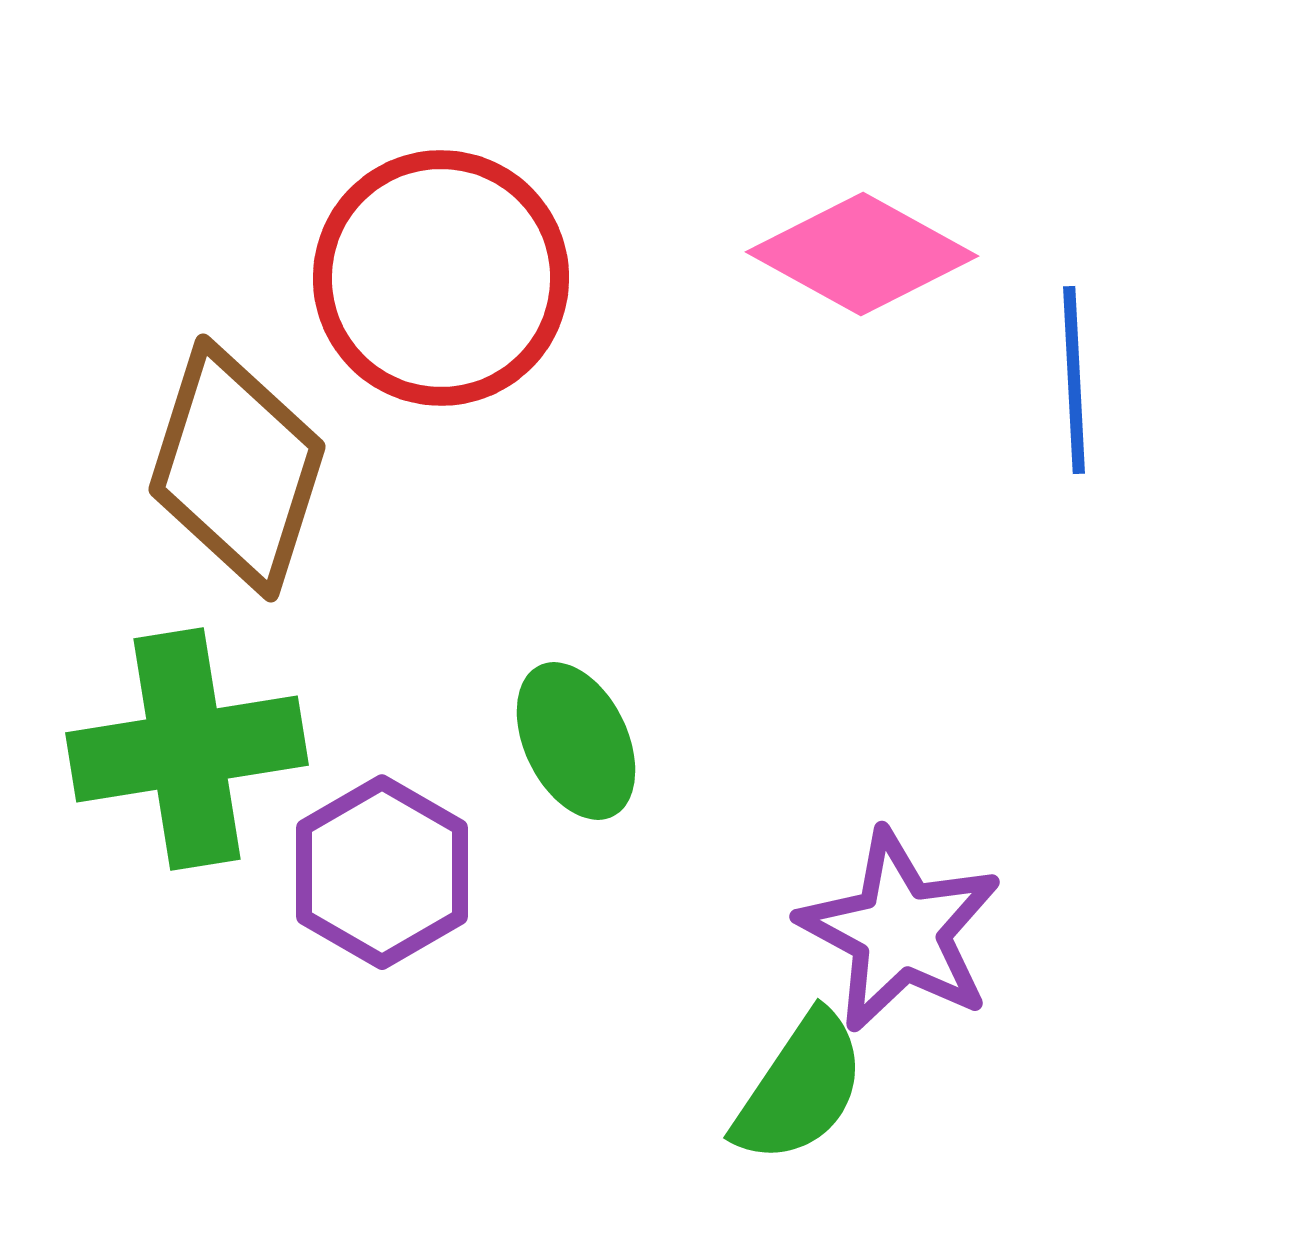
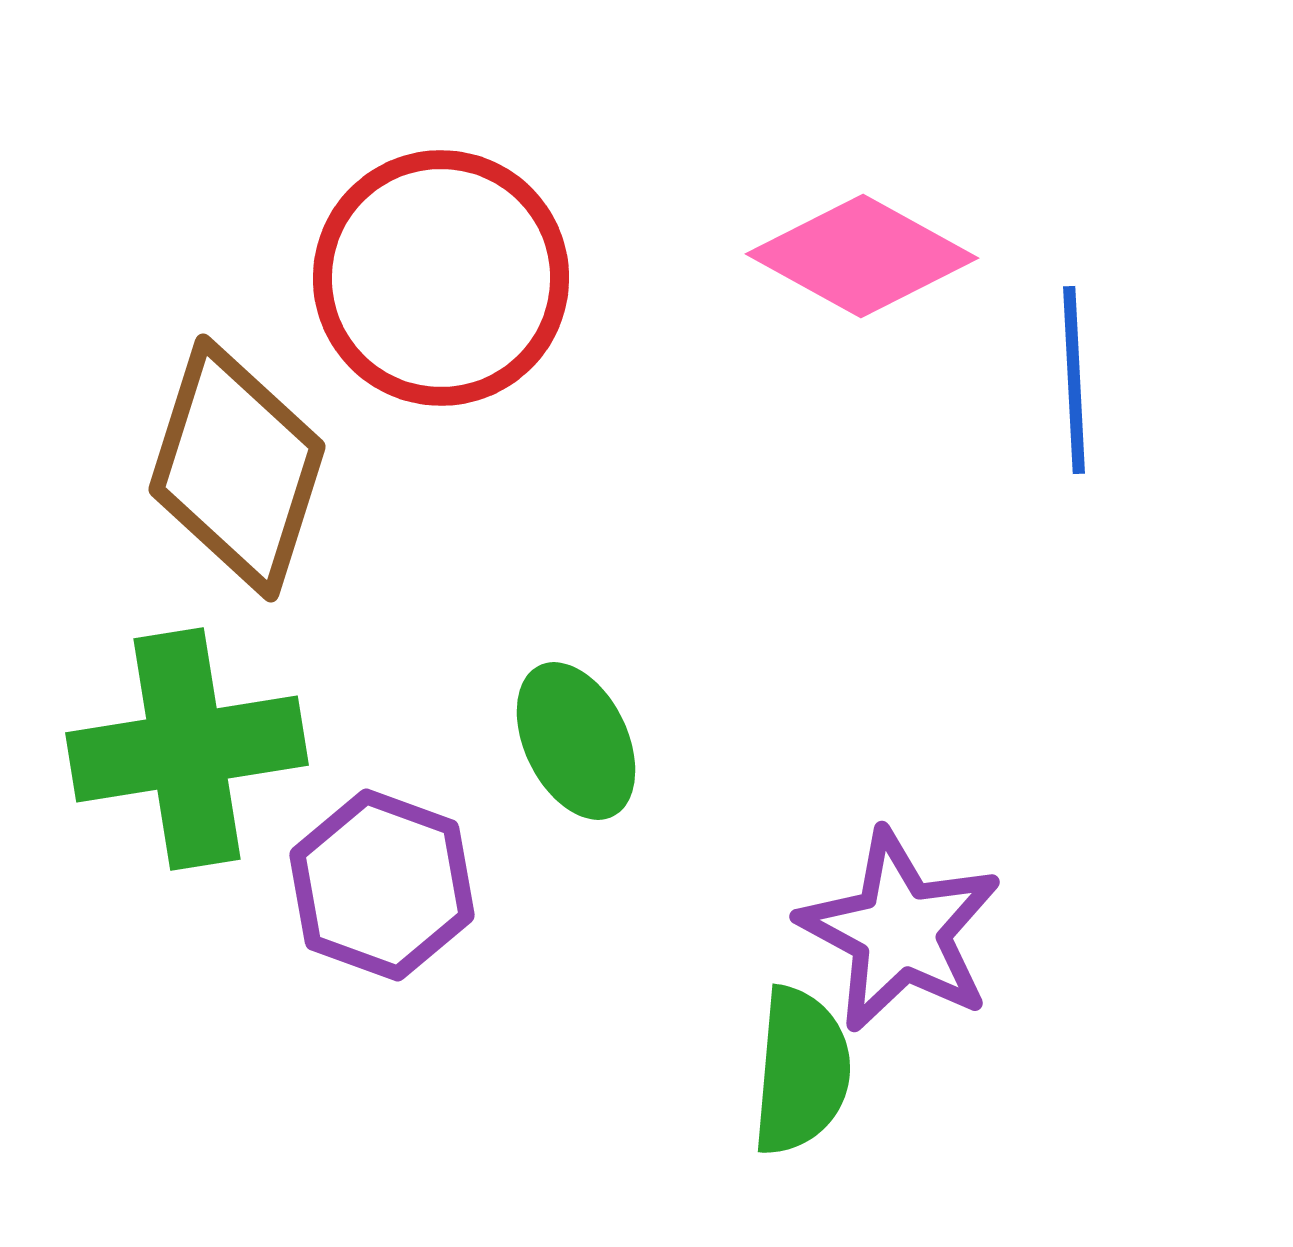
pink diamond: moved 2 px down
purple hexagon: moved 13 px down; rotated 10 degrees counterclockwise
green semicircle: moved 1 px right, 17 px up; rotated 29 degrees counterclockwise
